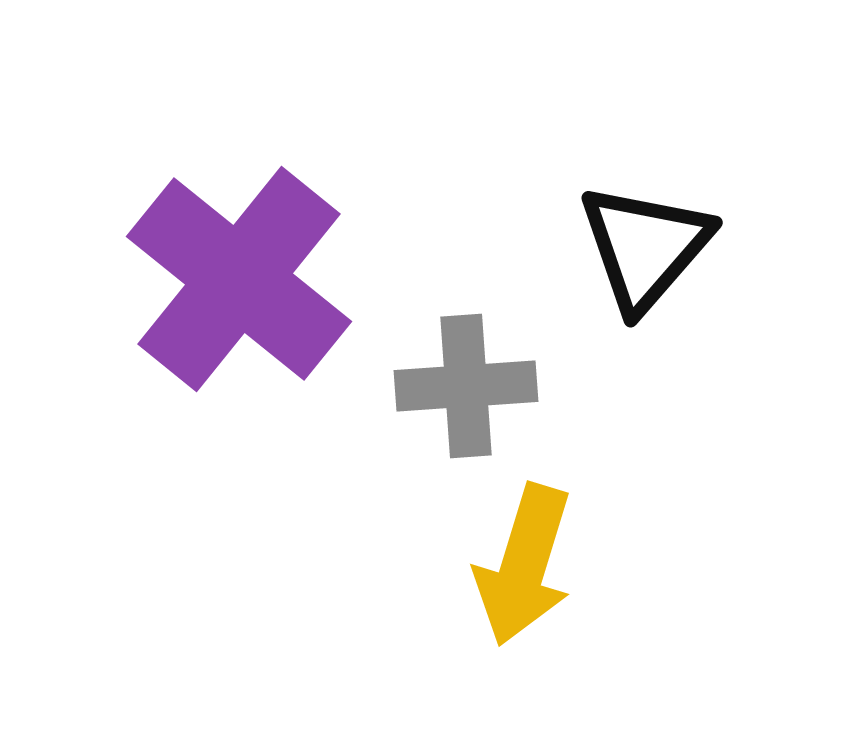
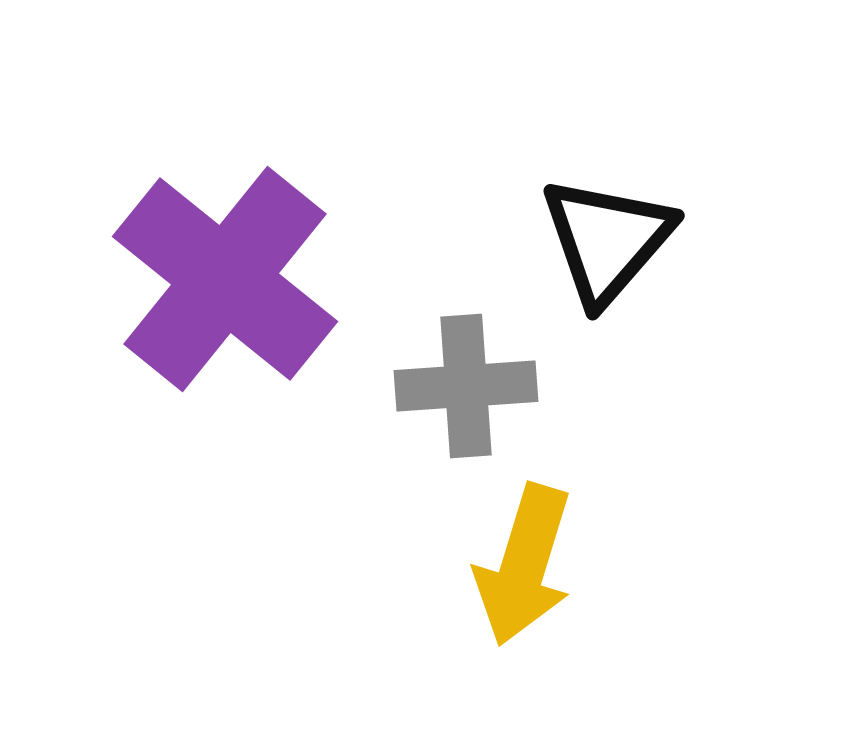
black triangle: moved 38 px left, 7 px up
purple cross: moved 14 px left
